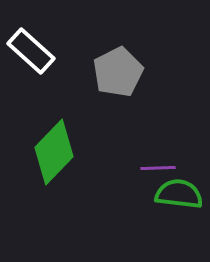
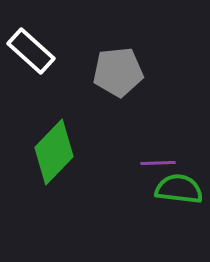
gray pentagon: rotated 21 degrees clockwise
purple line: moved 5 px up
green semicircle: moved 5 px up
